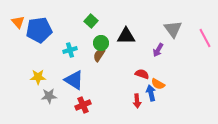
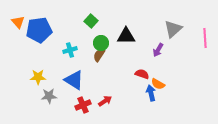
gray triangle: rotated 24 degrees clockwise
pink line: rotated 24 degrees clockwise
red arrow: moved 32 px left; rotated 120 degrees counterclockwise
